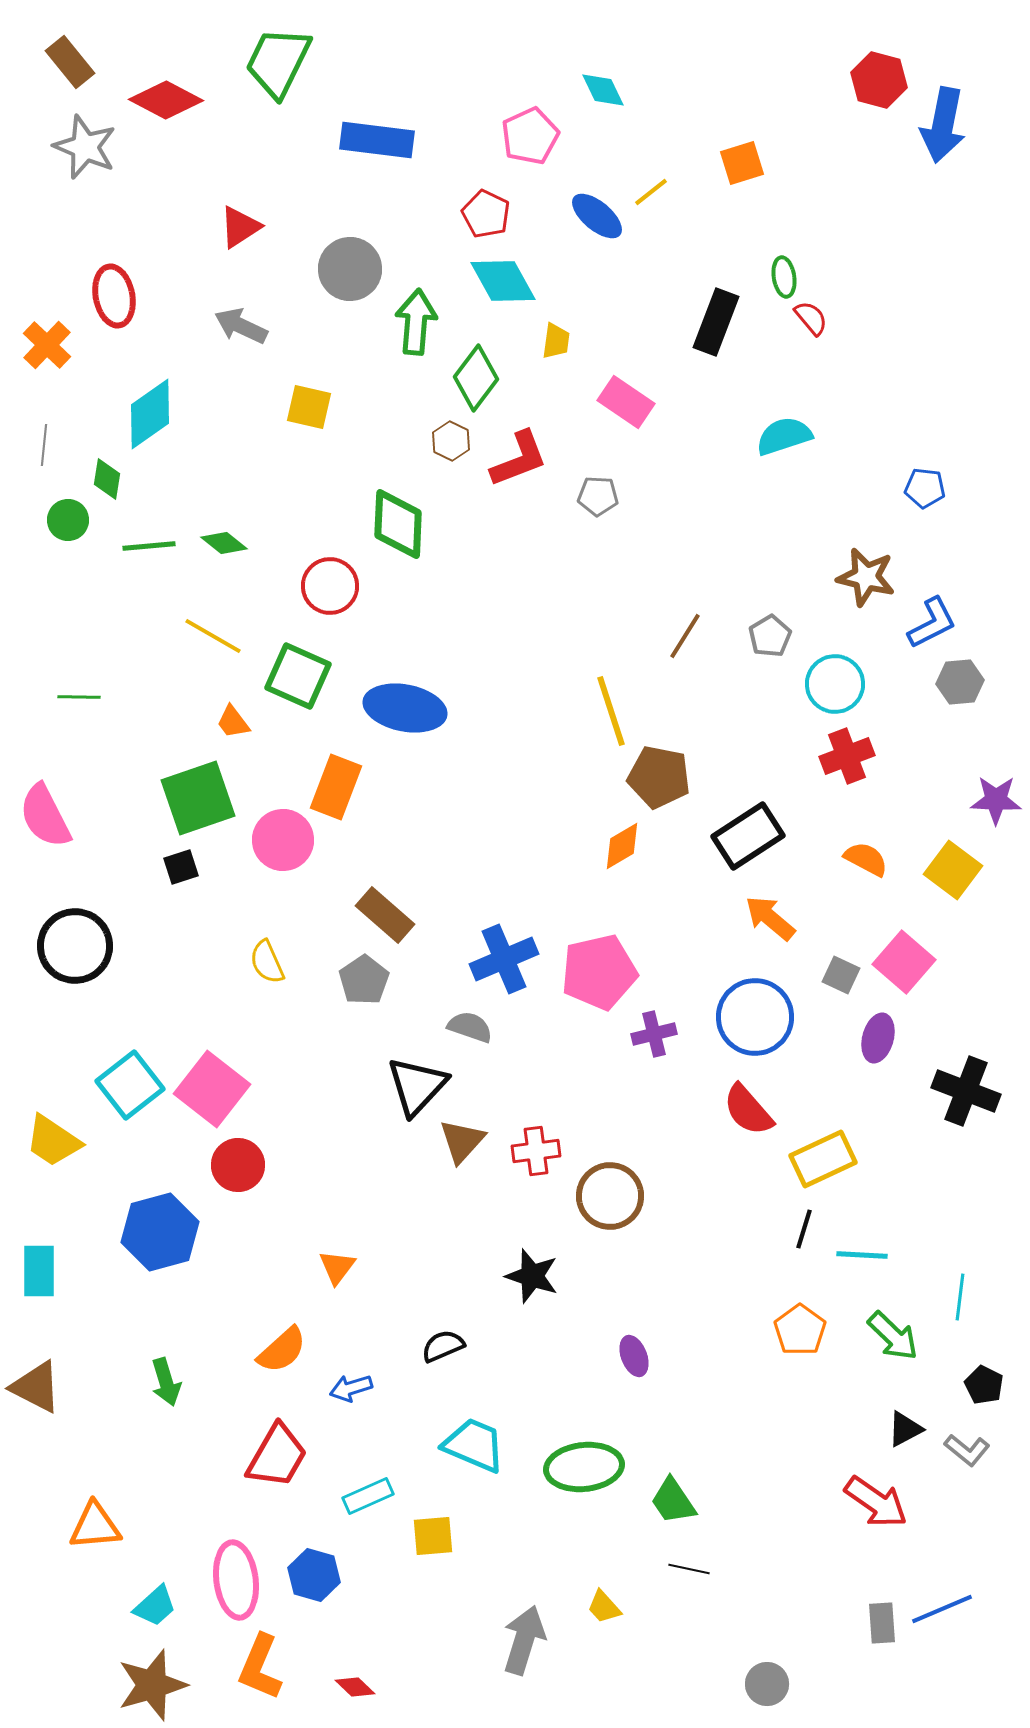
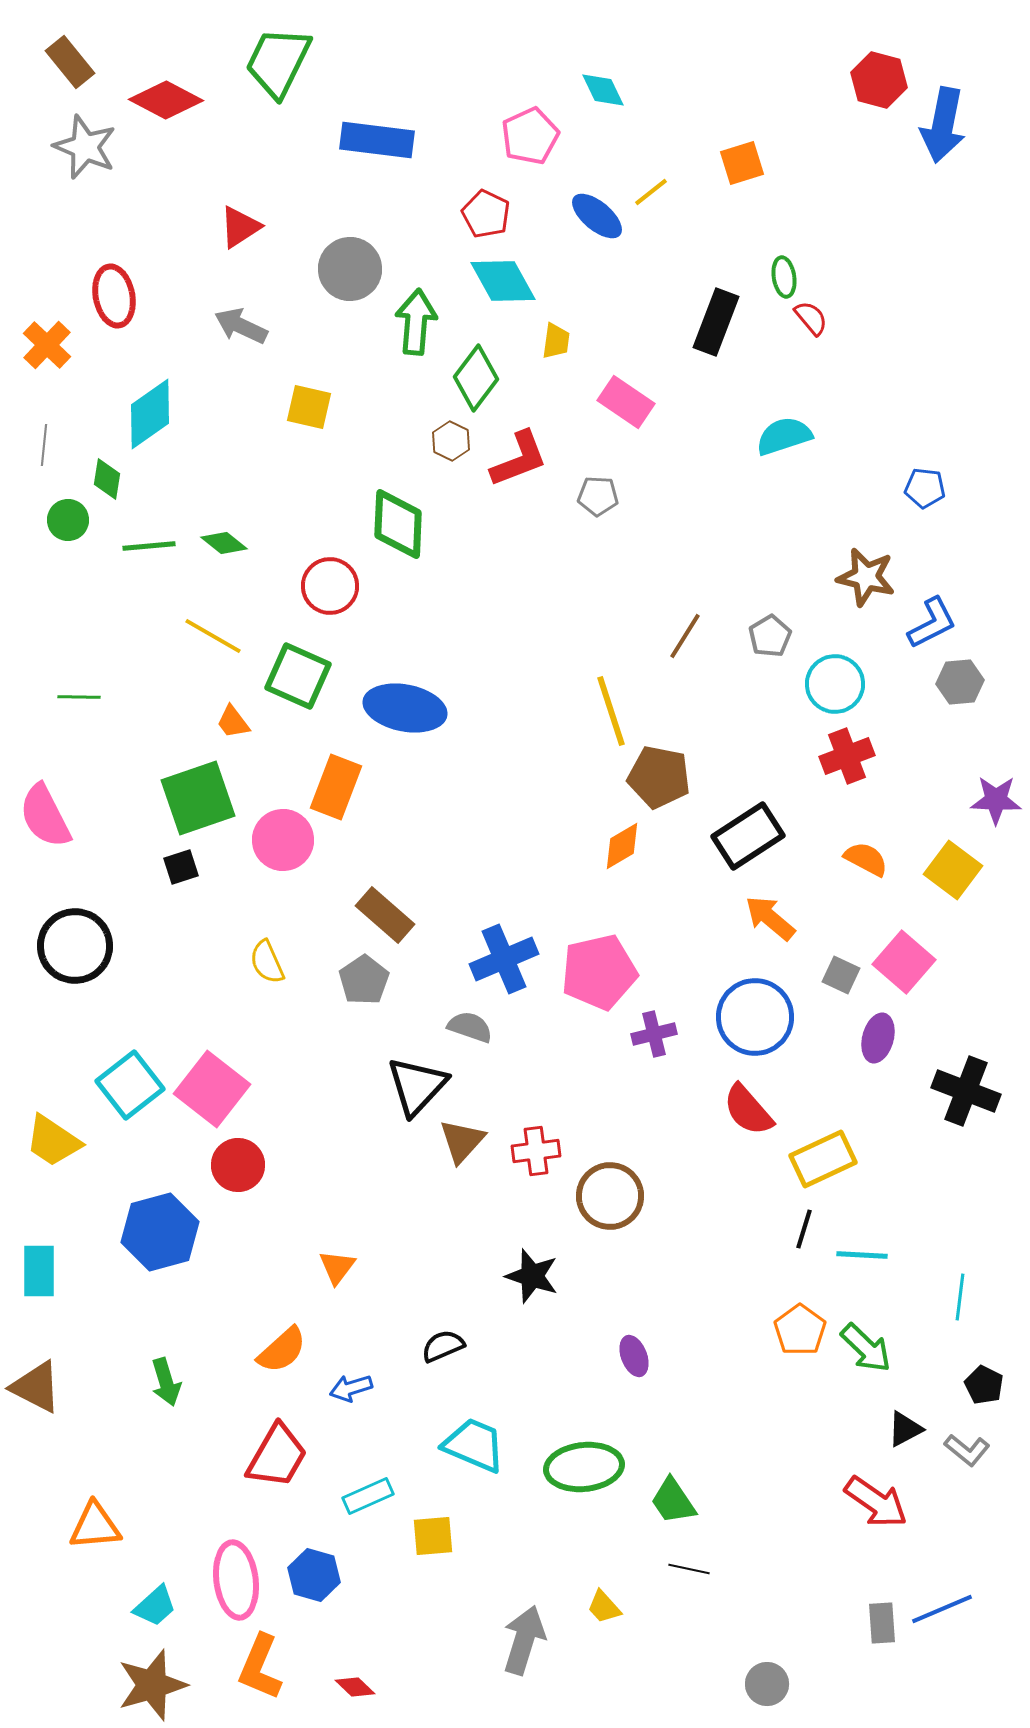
green arrow at (893, 1336): moved 27 px left, 12 px down
